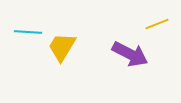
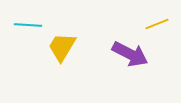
cyan line: moved 7 px up
